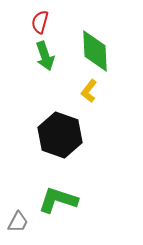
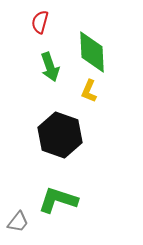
green diamond: moved 3 px left, 1 px down
green arrow: moved 5 px right, 11 px down
yellow L-shape: rotated 15 degrees counterclockwise
gray trapezoid: rotated 10 degrees clockwise
